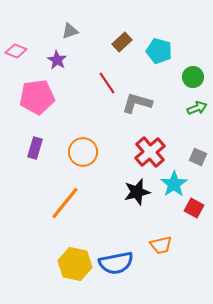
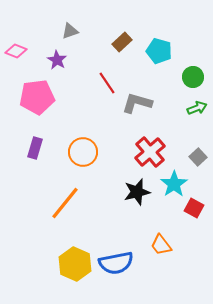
gray square: rotated 24 degrees clockwise
orange trapezoid: rotated 65 degrees clockwise
yellow hexagon: rotated 12 degrees clockwise
